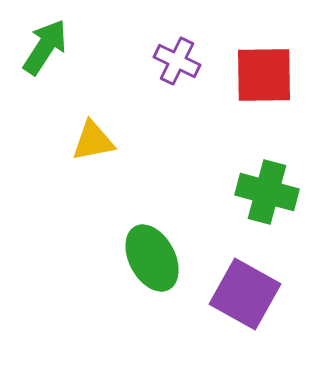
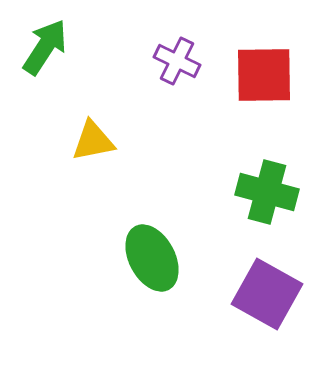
purple square: moved 22 px right
